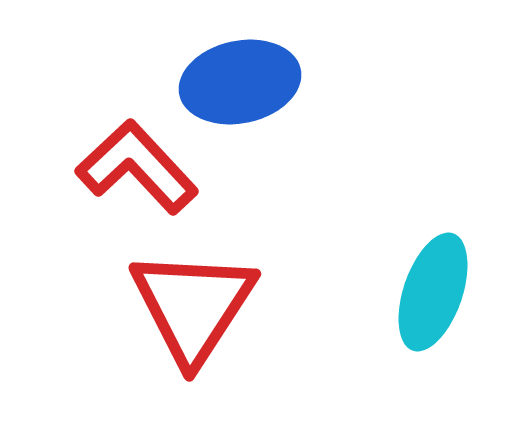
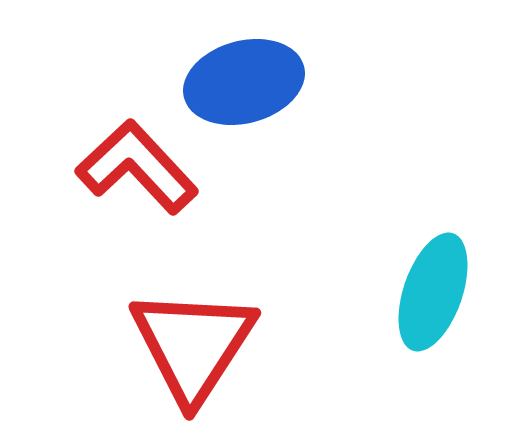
blue ellipse: moved 4 px right; rotated 3 degrees counterclockwise
red triangle: moved 39 px down
